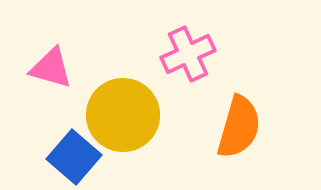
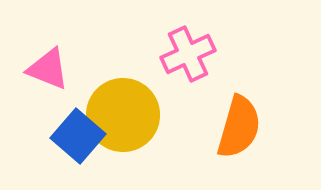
pink triangle: moved 3 px left, 1 px down; rotated 6 degrees clockwise
blue square: moved 4 px right, 21 px up
